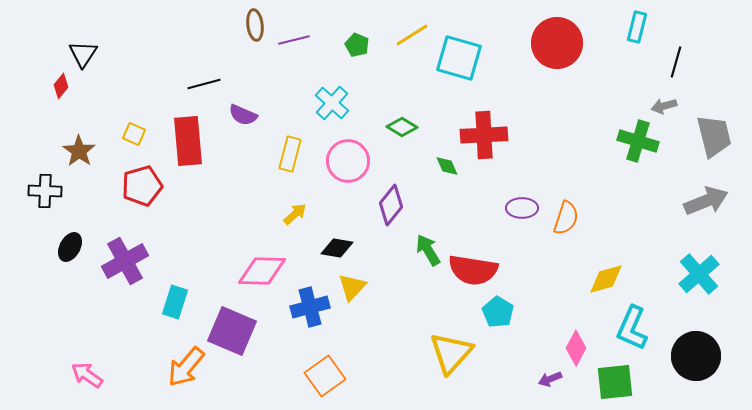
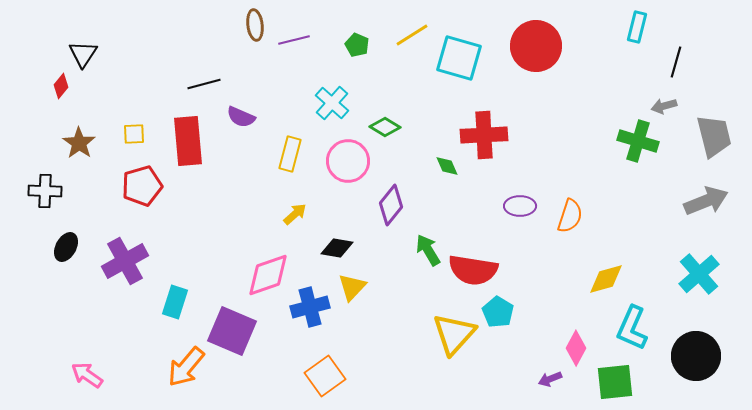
red circle at (557, 43): moved 21 px left, 3 px down
purple semicircle at (243, 115): moved 2 px left, 2 px down
green diamond at (402, 127): moved 17 px left
yellow square at (134, 134): rotated 25 degrees counterclockwise
brown star at (79, 151): moved 8 px up
purple ellipse at (522, 208): moved 2 px left, 2 px up
orange semicircle at (566, 218): moved 4 px right, 2 px up
black ellipse at (70, 247): moved 4 px left
pink diamond at (262, 271): moved 6 px right, 4 px down; rotated 21 degrees counterclockwise
yellow triangle at (451, 353): moved 3 px right, 19 px up
